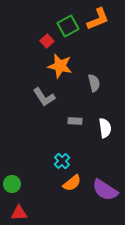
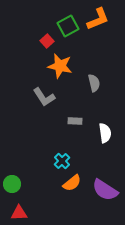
white semicircle: moved 5 px down
